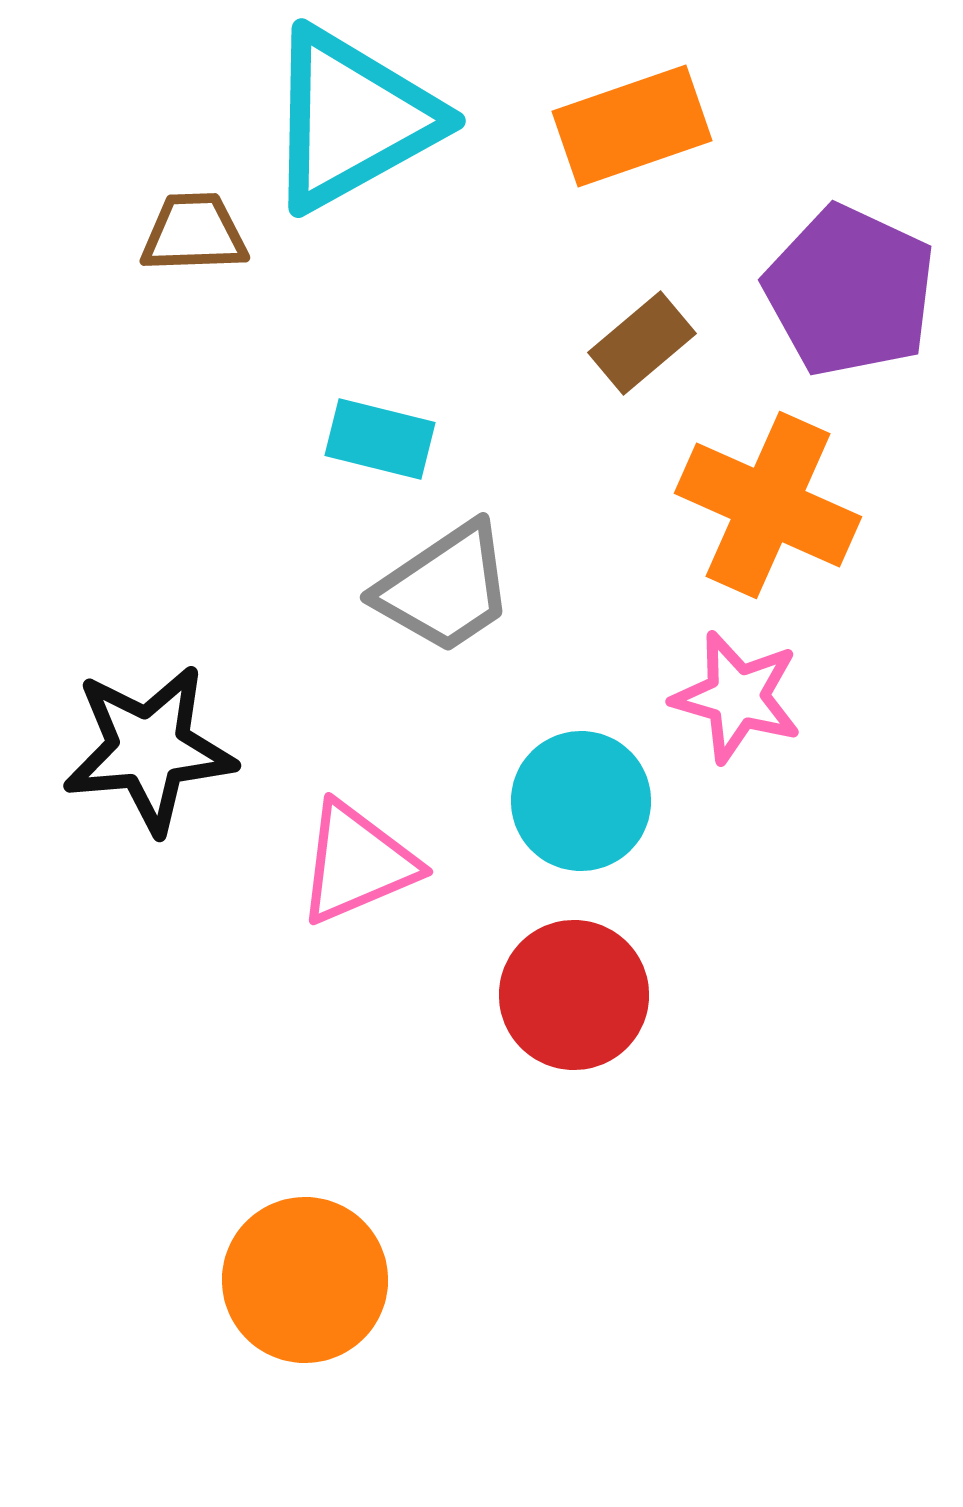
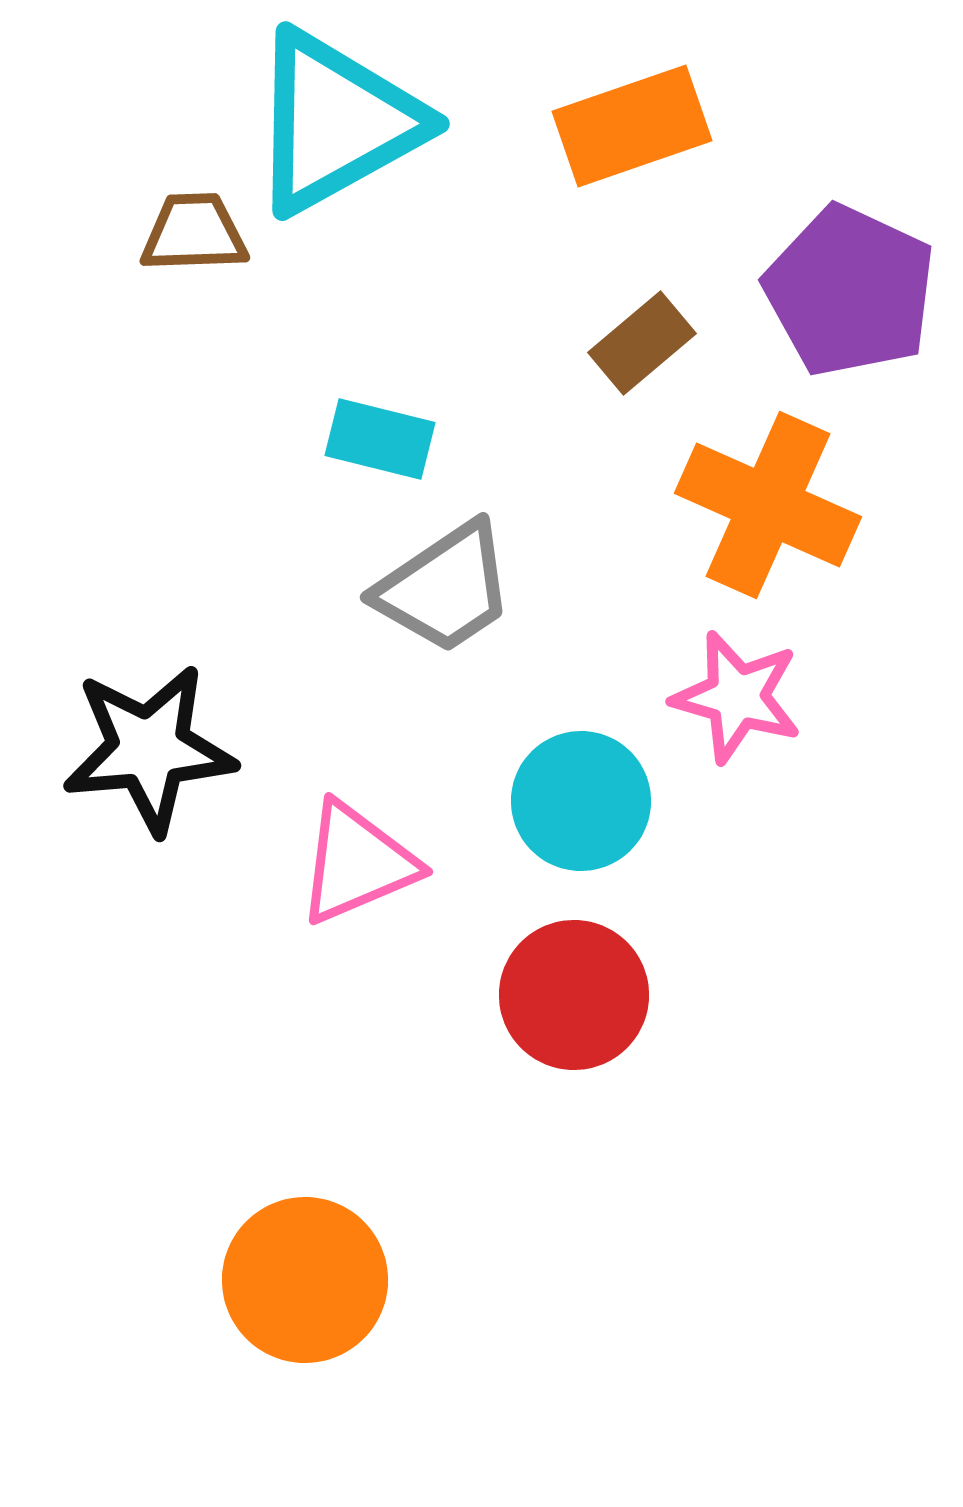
cyan triangle: moved 16 px left, 3 px down
